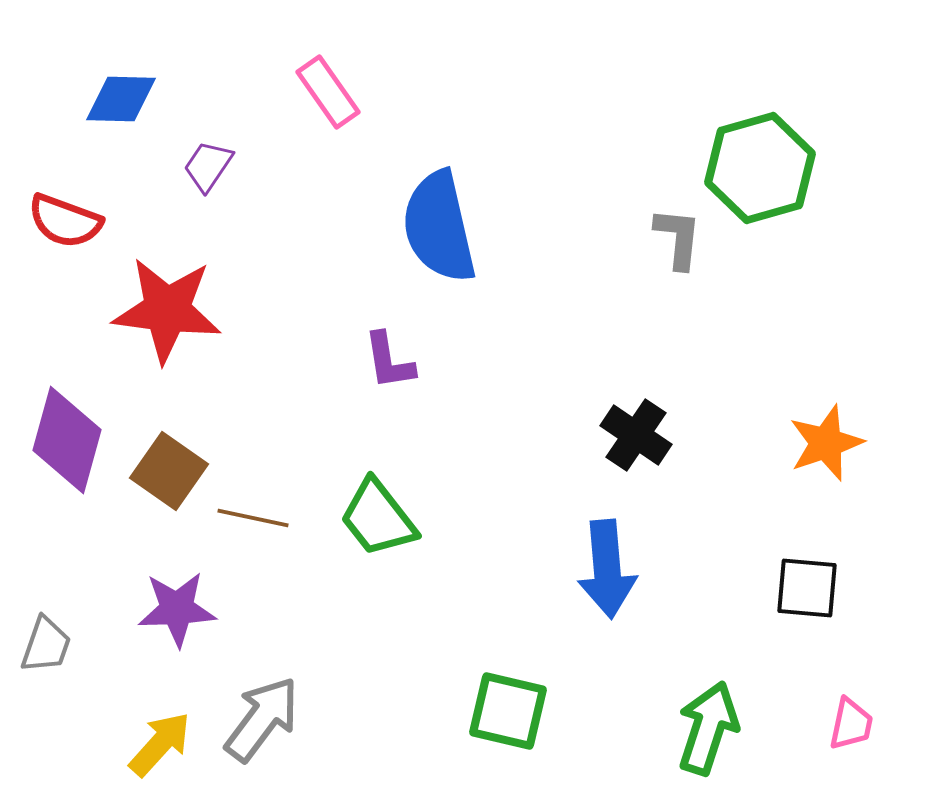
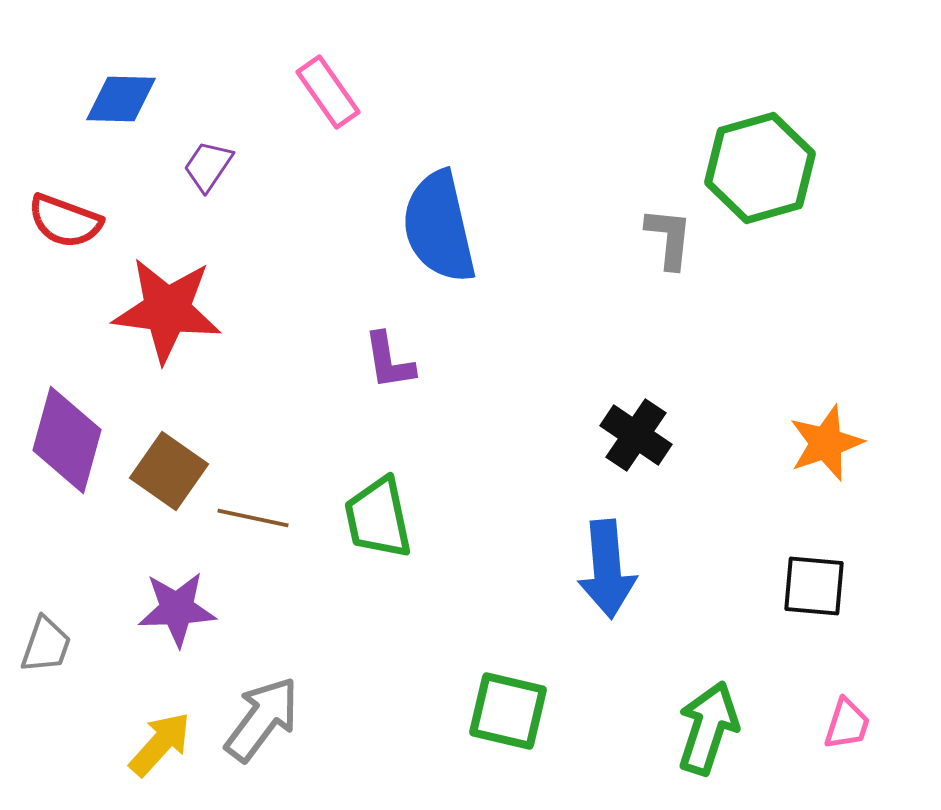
gray L-shape: moved 9 px left
green trapezoid: rotated 26 degrees clockwise
black square: moved 7 px right, 2 px up
pink trapezoid: moved 4 px left; rotated 6 degrees clockwise
